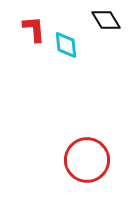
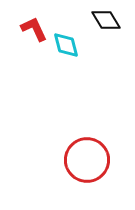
red L-shape: rotated 20 degrees counterclockwise
cyan diamond: rotated 8 degrees counterclockwise
